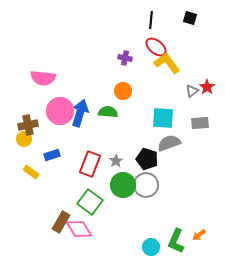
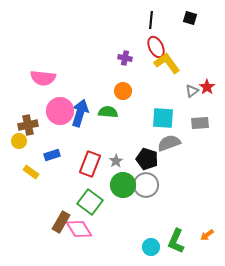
red ellipse: rotated 25 degrees clockwise
yellow circle: moved 5 px left, 2 px down
orange arrow: moved 8 px right
